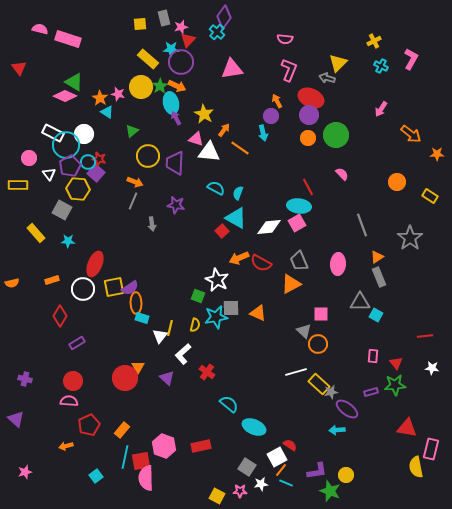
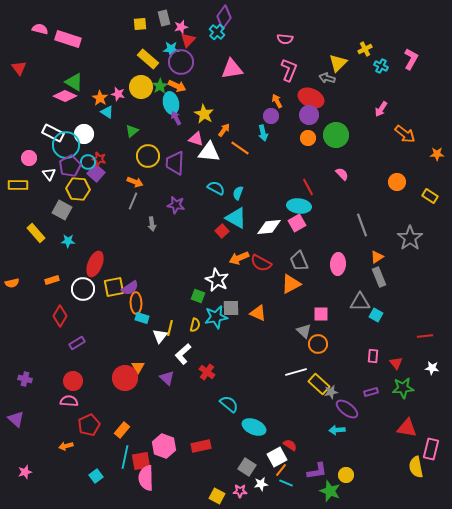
yellow cross at (374, 41): moved 9 px left, 8 px down
orange arrow at (411, 134): moved 6 px left
green star at (395, 385): moved 8 px right, 3 px down
